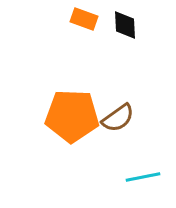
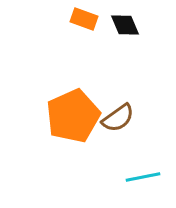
black diamond: rotated 20 degrees counterclockwise
orange pentagon: moved 1 px right; rotated 26 degrees counterclockwise
